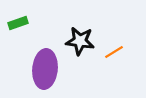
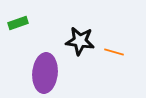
orange line: rotated 48 degrees clockwise
purple ellipse: moved 4 px down
